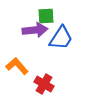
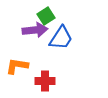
green square: rotated 30 degrees counterclockwise
orange L-shape: rotated 40 degrees counterclockwise
red cross: moved 1 px right, 3 px up; rotated 30 degrees counterclockwise
